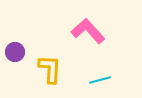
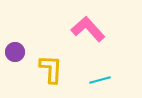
pink L-shape: moved 2 px up
yellow L-shape: moved 1 px right
